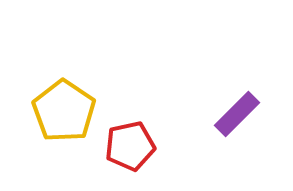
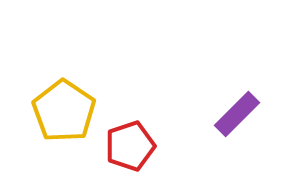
red pentagon: rotated 6 degrees counterclockwise
